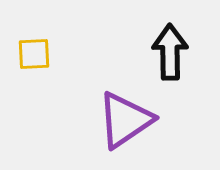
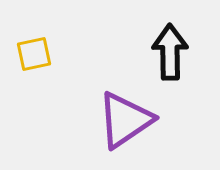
yellow square: rotated 9 degrees counterclockwise
